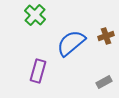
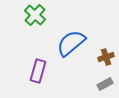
brown cross: moved 21 px down
gray rectangle: moved 1 px right, 2 px down
